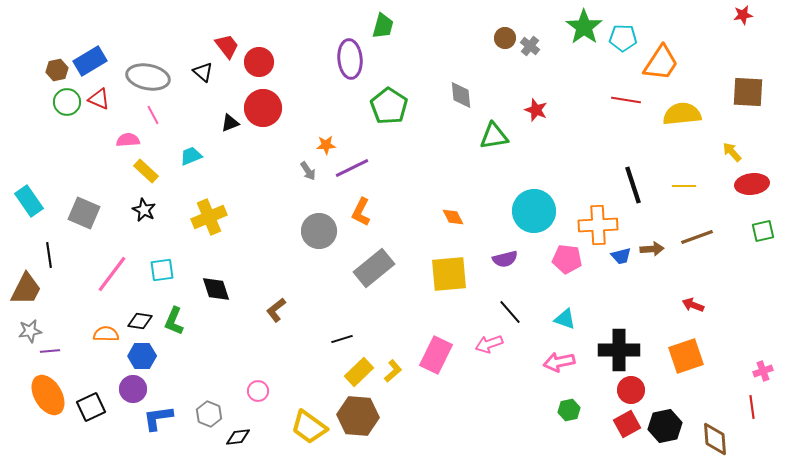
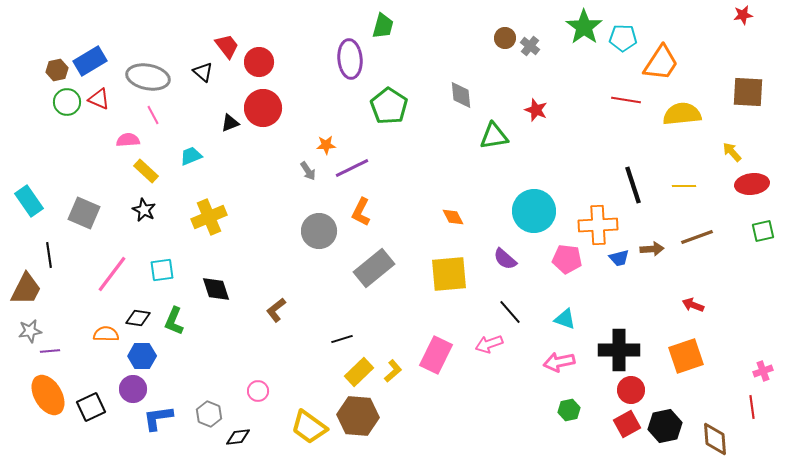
blue trapezoid at (621, 256): moved 2 px left, 2 px down
purple semicircle at (505, 259): rotated 55 degrees clockwise
black diamond at (140, 321): moved 2 px left, 3 px up
